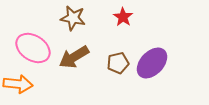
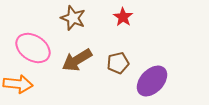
brown star: rotated 10 degrees clockwise
brown arrow: moved 3 px right, 3 px down
purple ellipse: moved 18 px down
